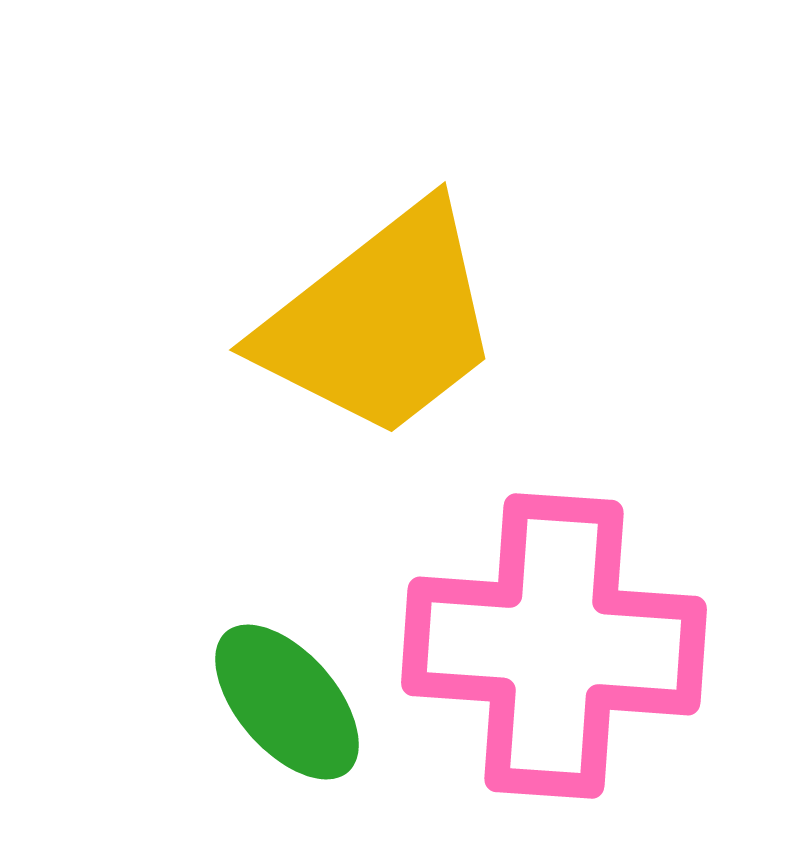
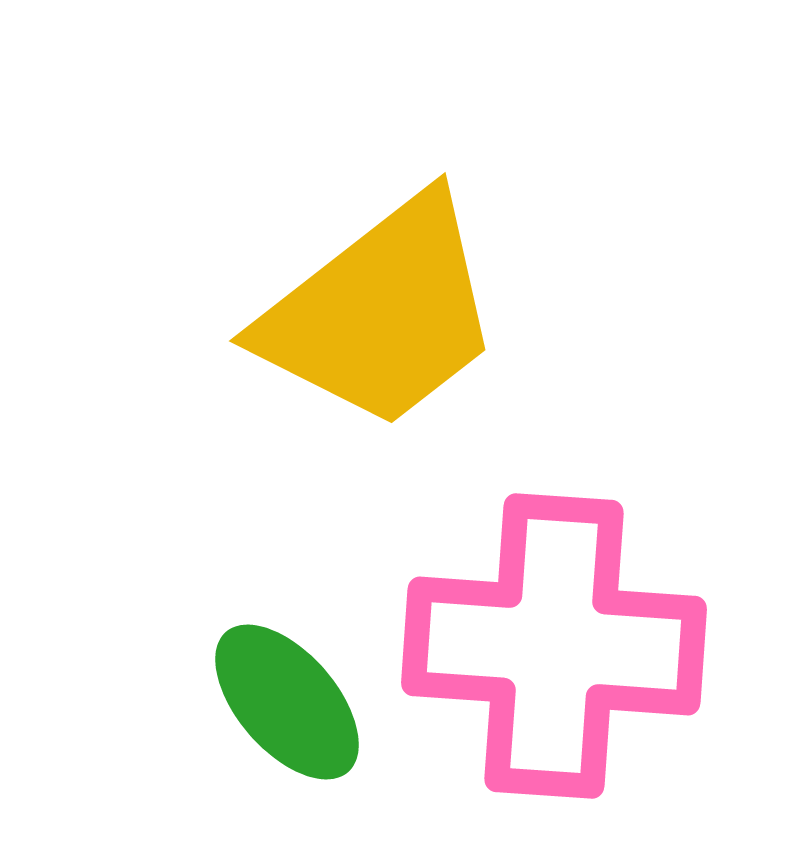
yellow trapezoid: moved 9 px up
